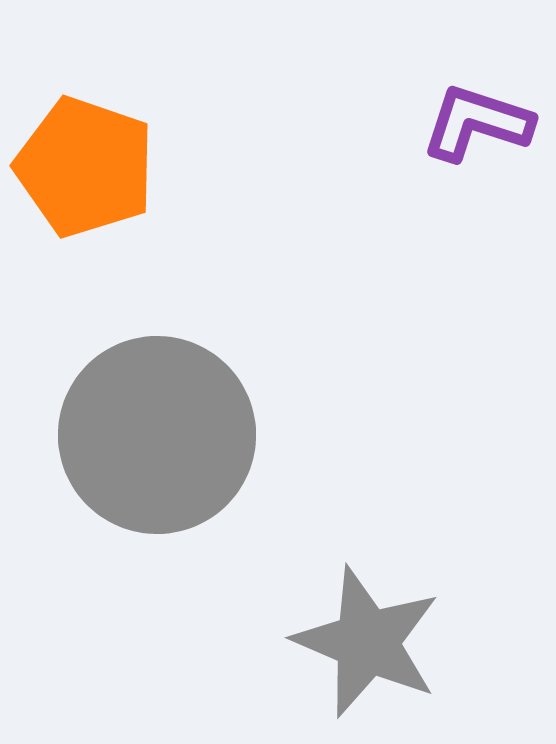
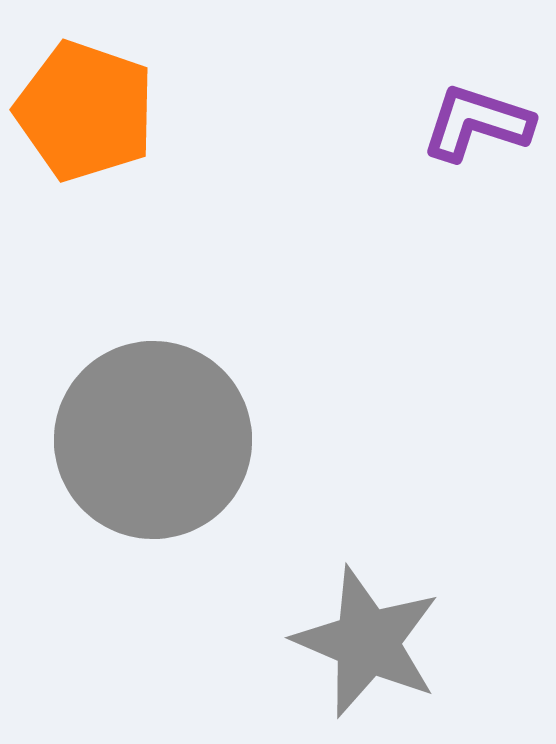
orange pentagon: moved 56 px up
gray circle: moved 4 px left, 5 px down
